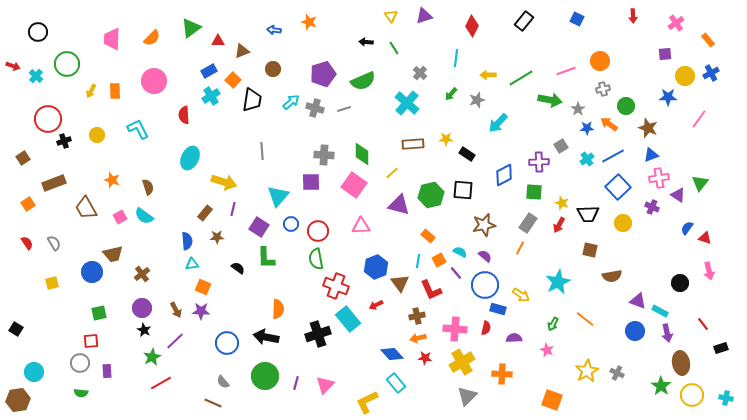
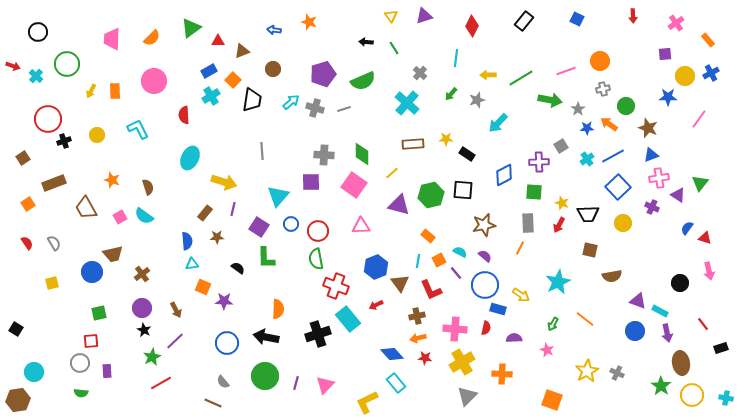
gray rectangle at (528, 223): rotated 36 degrees counterclockwise
purple star at (201, 311): moved 23 px right, 10 px up
